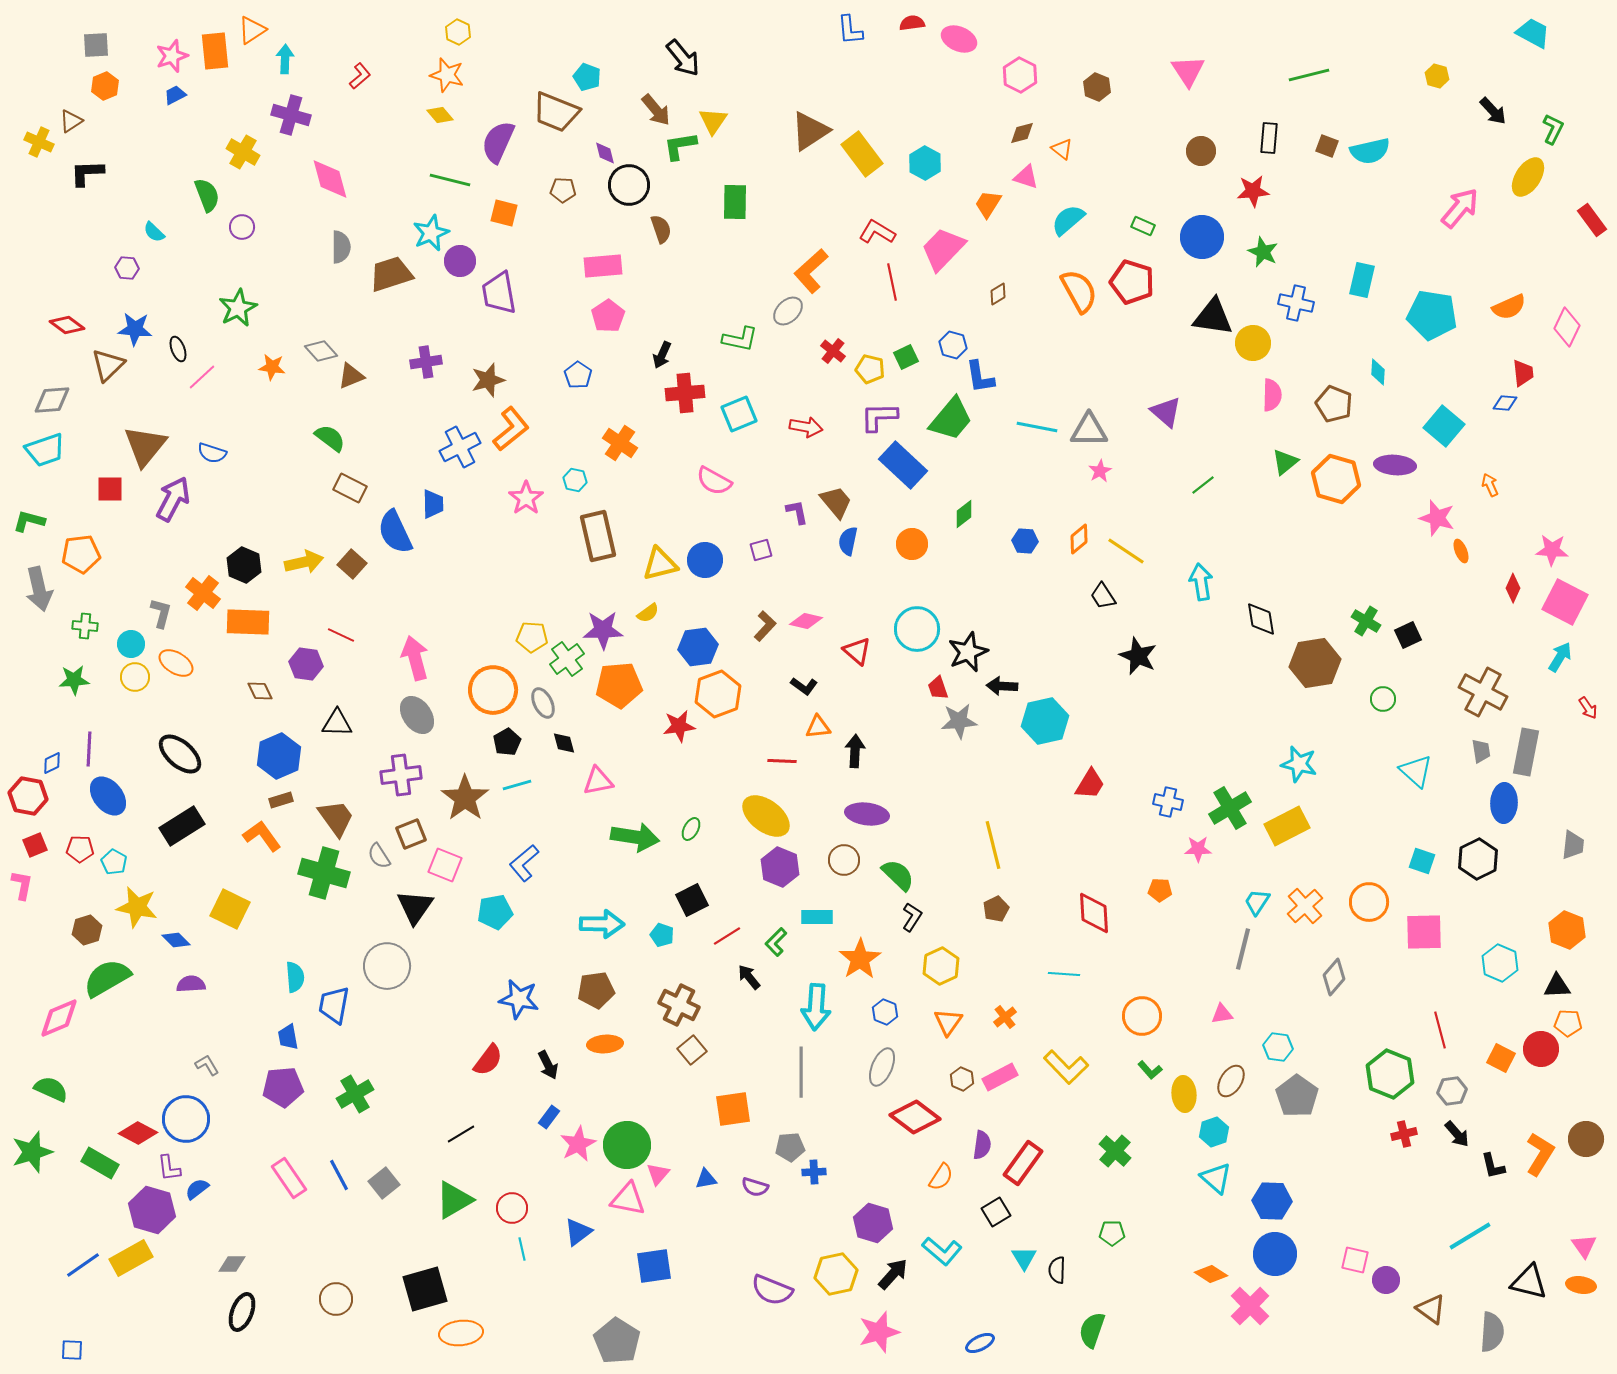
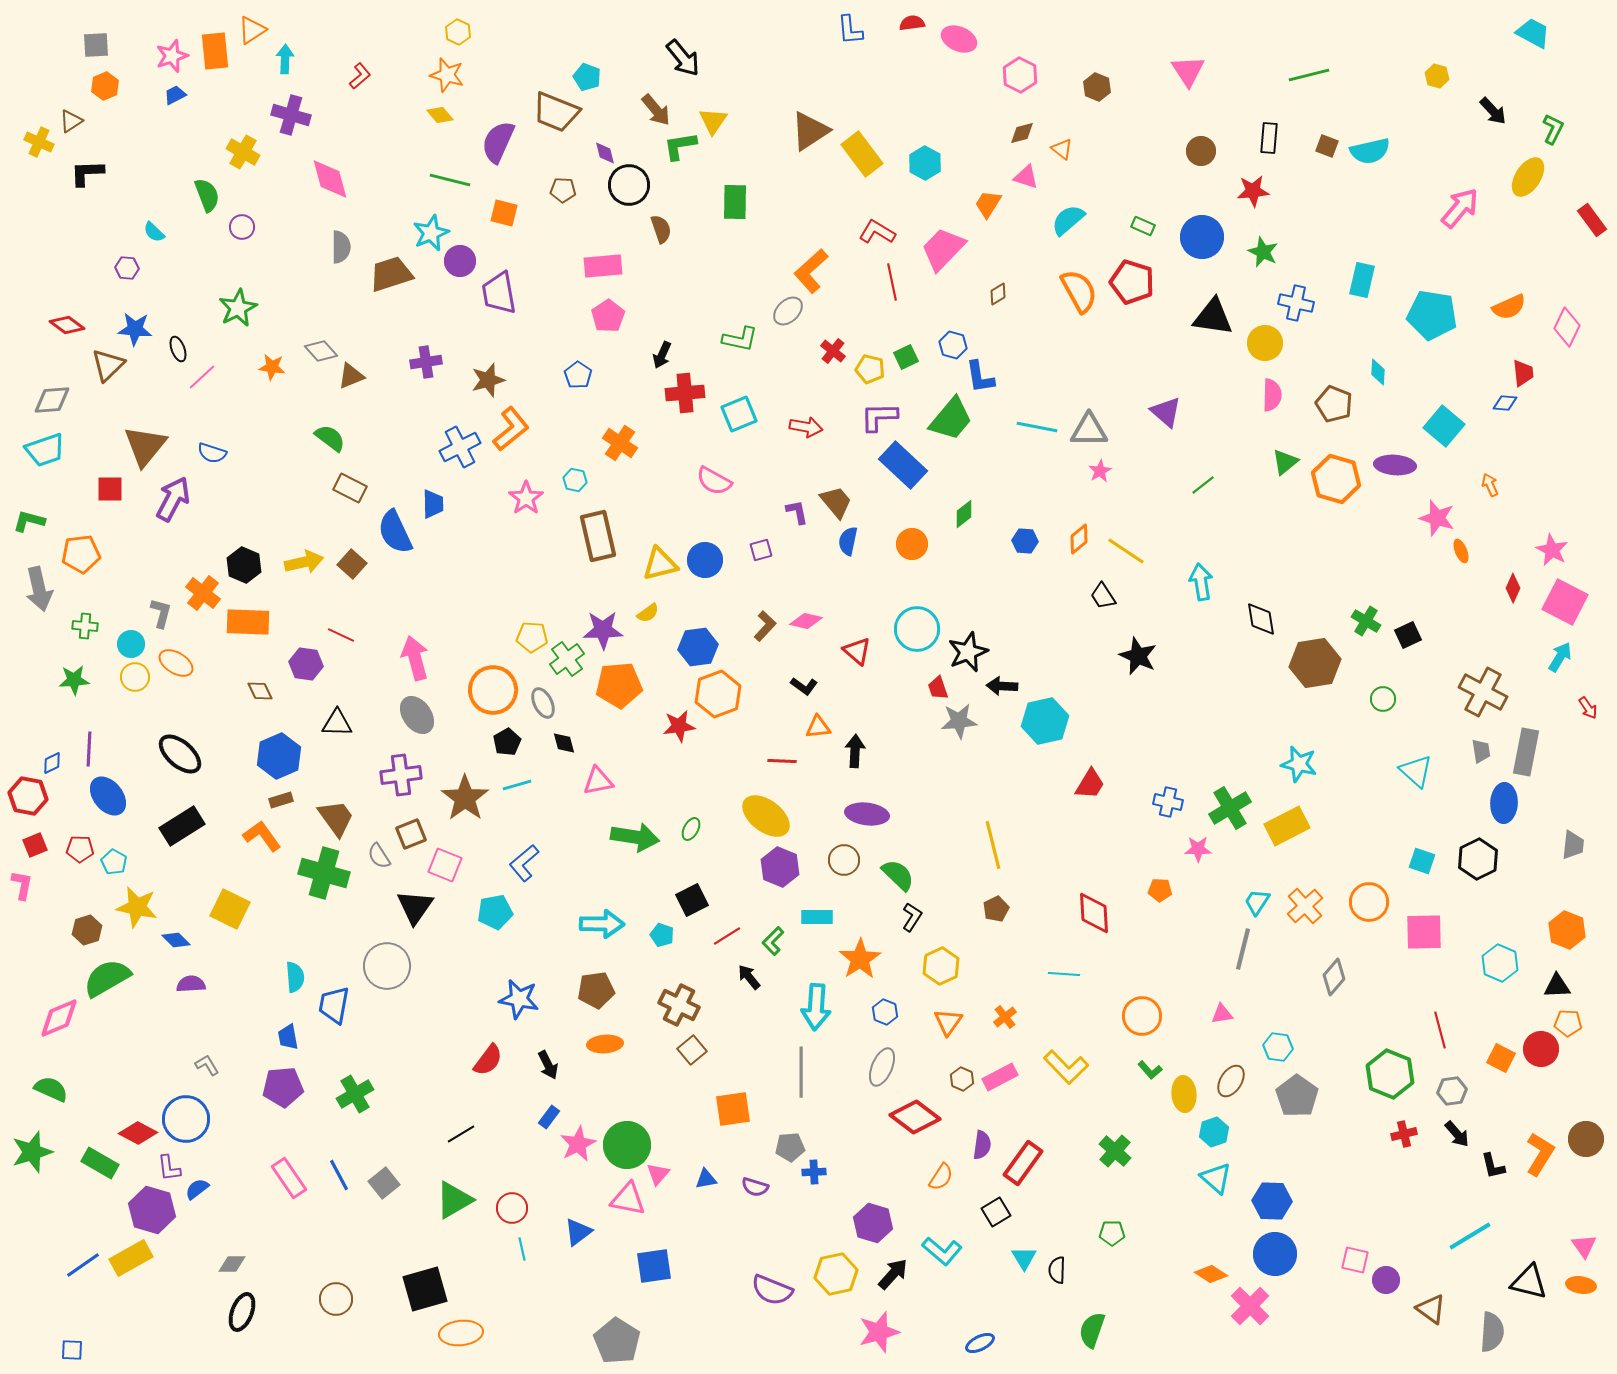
yellow circle at (1253, 343): moved 12 px right
pink star at (1552, 550): rotated 24 degrees clockwise
green L-shape at (776, 942): moved 3 px left, 1 px up
